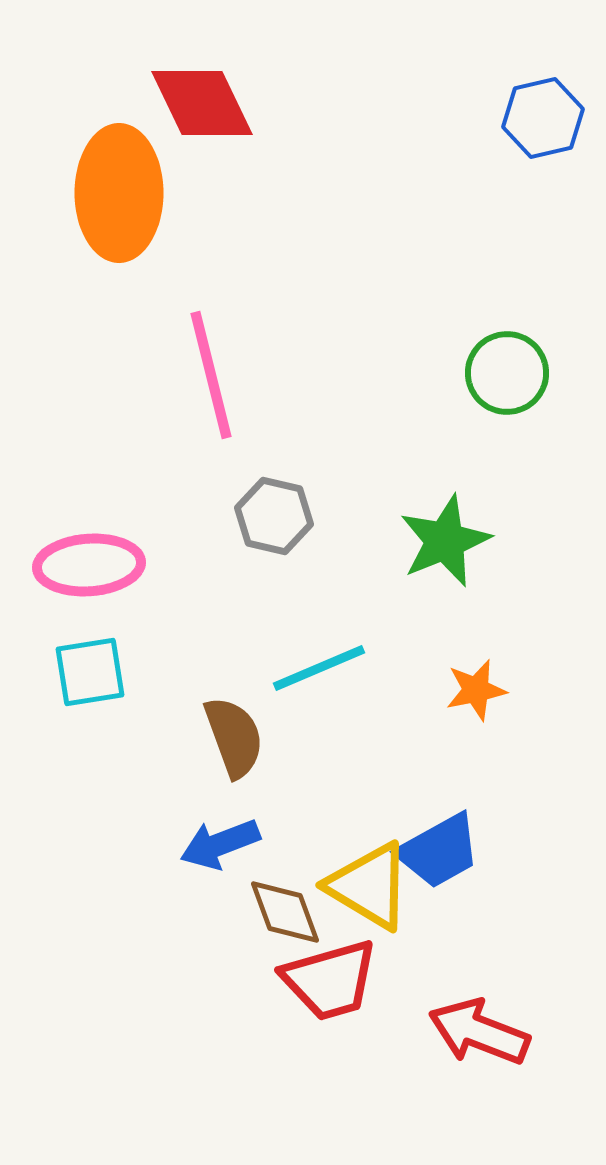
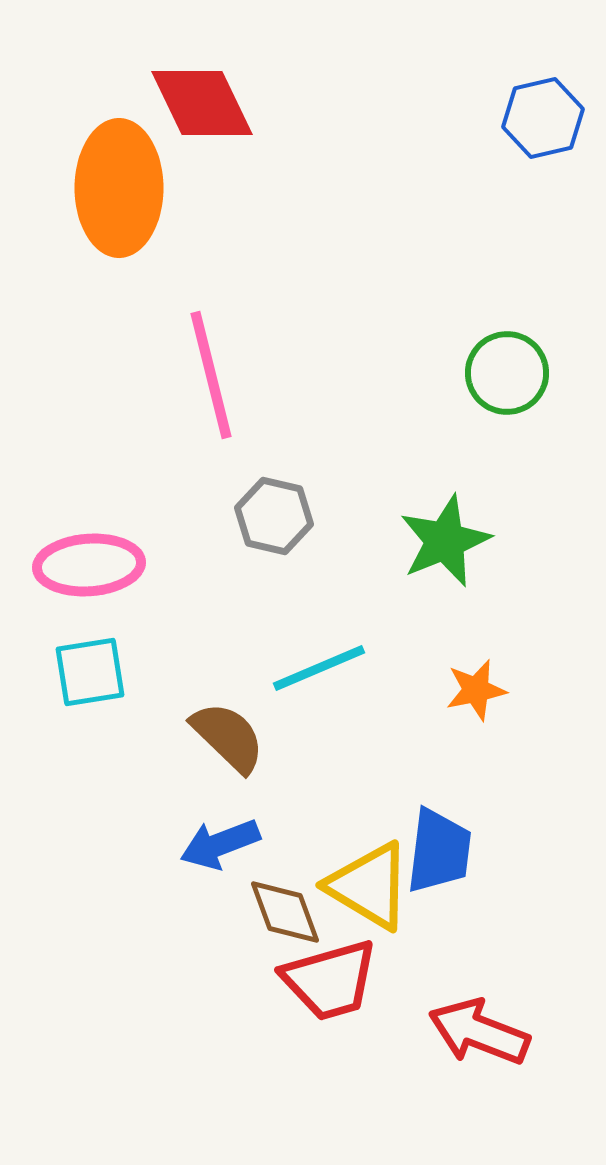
orange ellipse: moved 5 px up
brown semicircle: moved 6 px left; rotated 26 degrees counterclockwise
blue trapezoid: rotated 54 degrees counterclockwise
